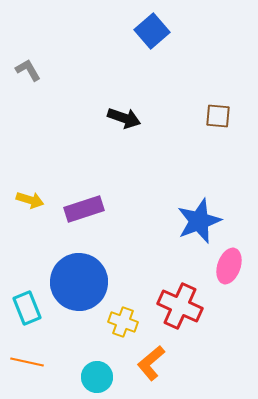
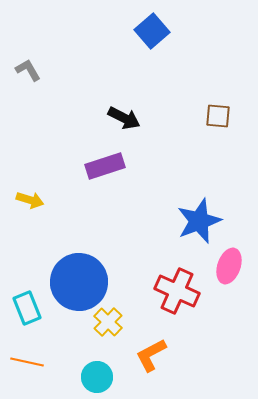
black arrow: rotated 8 degrees clockwise
purple rectangle: moved 21 px right, 43 px up
red cross: moved 3 px left, 15 px up
yellow cross: moved 15 px left; rotated 24 degrees clockwise
orange L-shape: moved 8 px up; rotated 12 degrees clockwise
